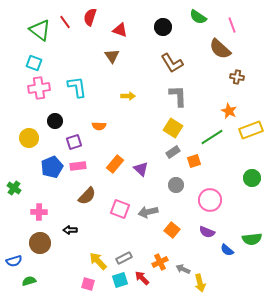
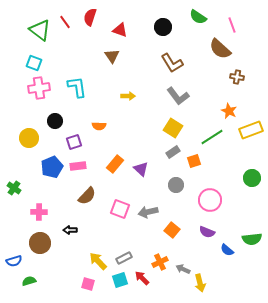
gray L-shape at (178, 96): rotated 145 degrees clockwise
